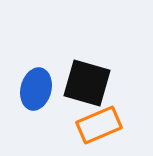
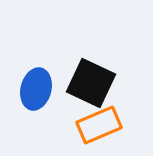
black square: moved 4 px right; rotated 9 degrees clockwise
